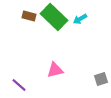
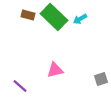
brown rectangle: moved 1 px left, 1 px up
purple line: moved 1 px right, 1 px down
